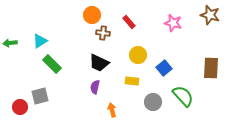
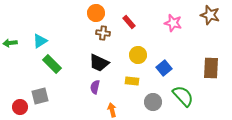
orange circle: moved 4 px right, 2 px up
